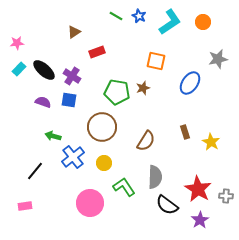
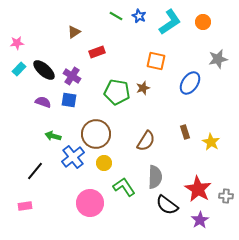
brown circle: moved 6 px left, 7 px down
